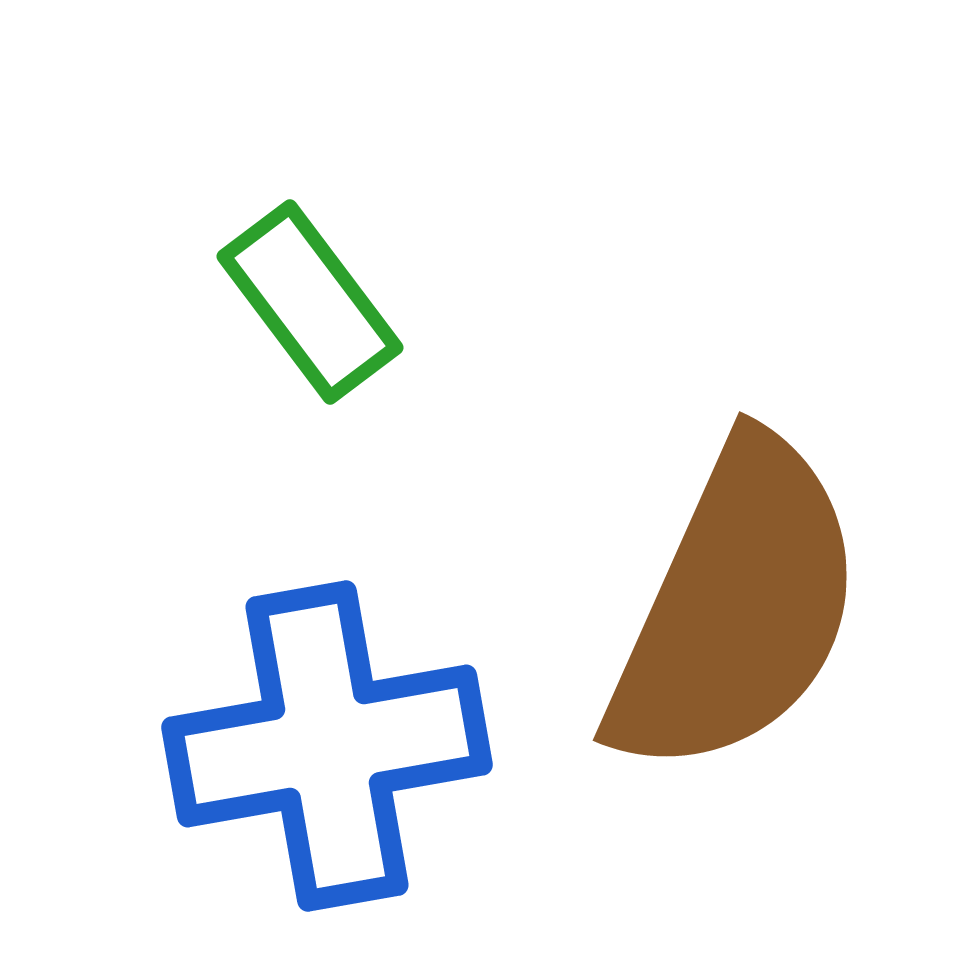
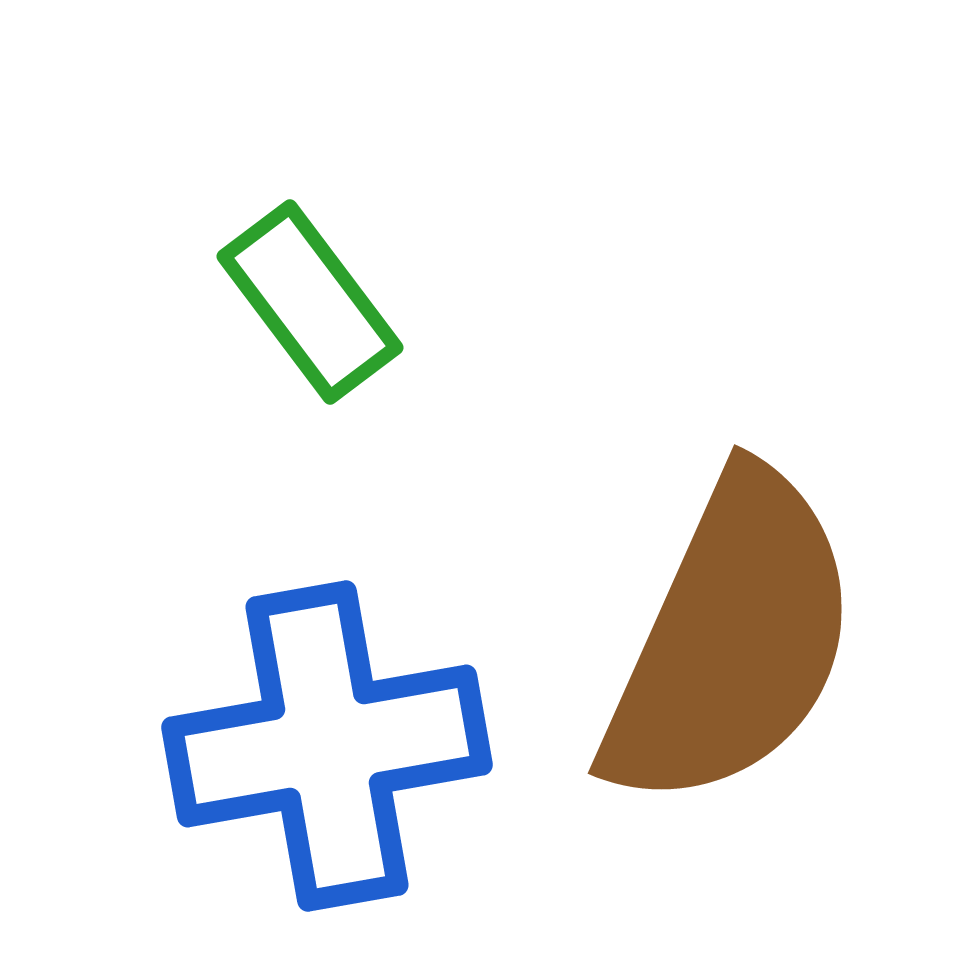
brown semicircle: moved 5 px left, 33 px down
